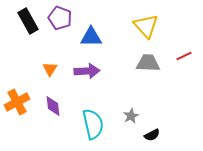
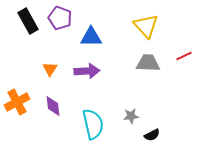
gray star: rotated 21 degrees clockwise
